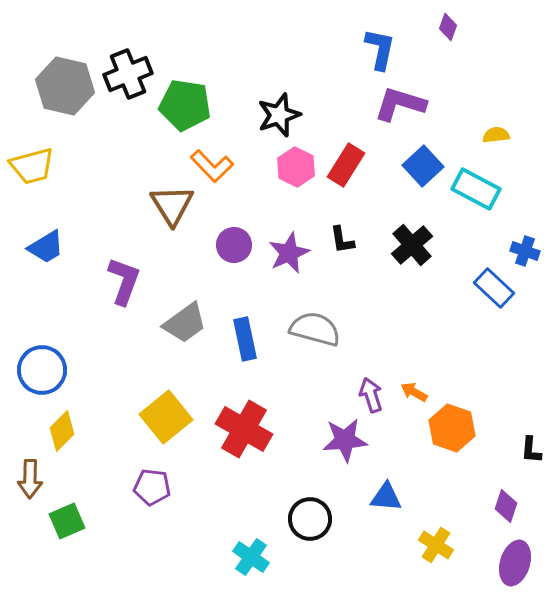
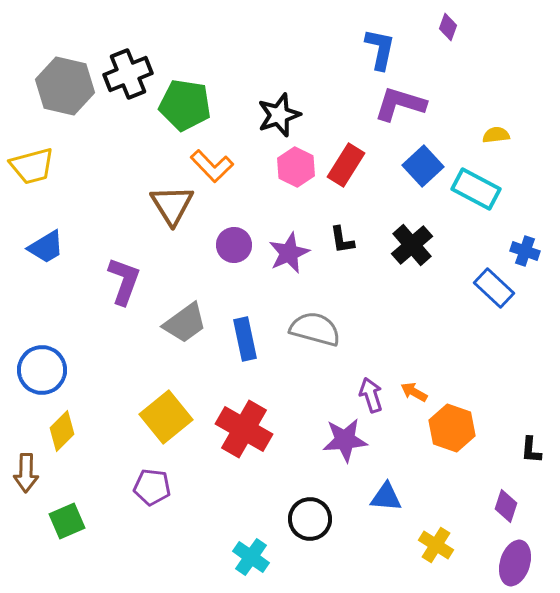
brown arrow at (30, 479): moved 4 px left, 6 px up
